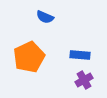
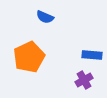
blue rectangle: moved 12 px right
